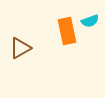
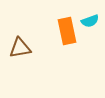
brown triangle: rotated 20 degrees clockwise
